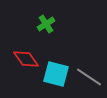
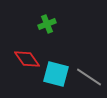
green cross: moved 1 px right; rotated 12 degrees clockwise
red diamond: moved 1 px right
